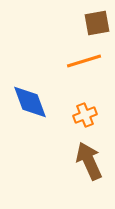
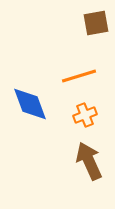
brown square: moved 1 px left
orange line: moved 5 px left, 15 px down
blue diamond: moved 2 px down
